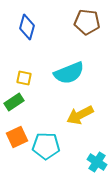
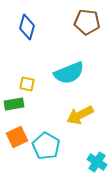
yellow square: moved 3 px right, 6 px down
green rectangle: moved 2 px down; rotated 24 degrees clockwise
cyan pentagon: rotated 28 degrees clockwise
